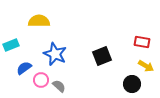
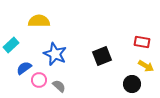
cyan rectangle: rotated 21 degrees counterclockwise
pink circle: moved 2 px left
